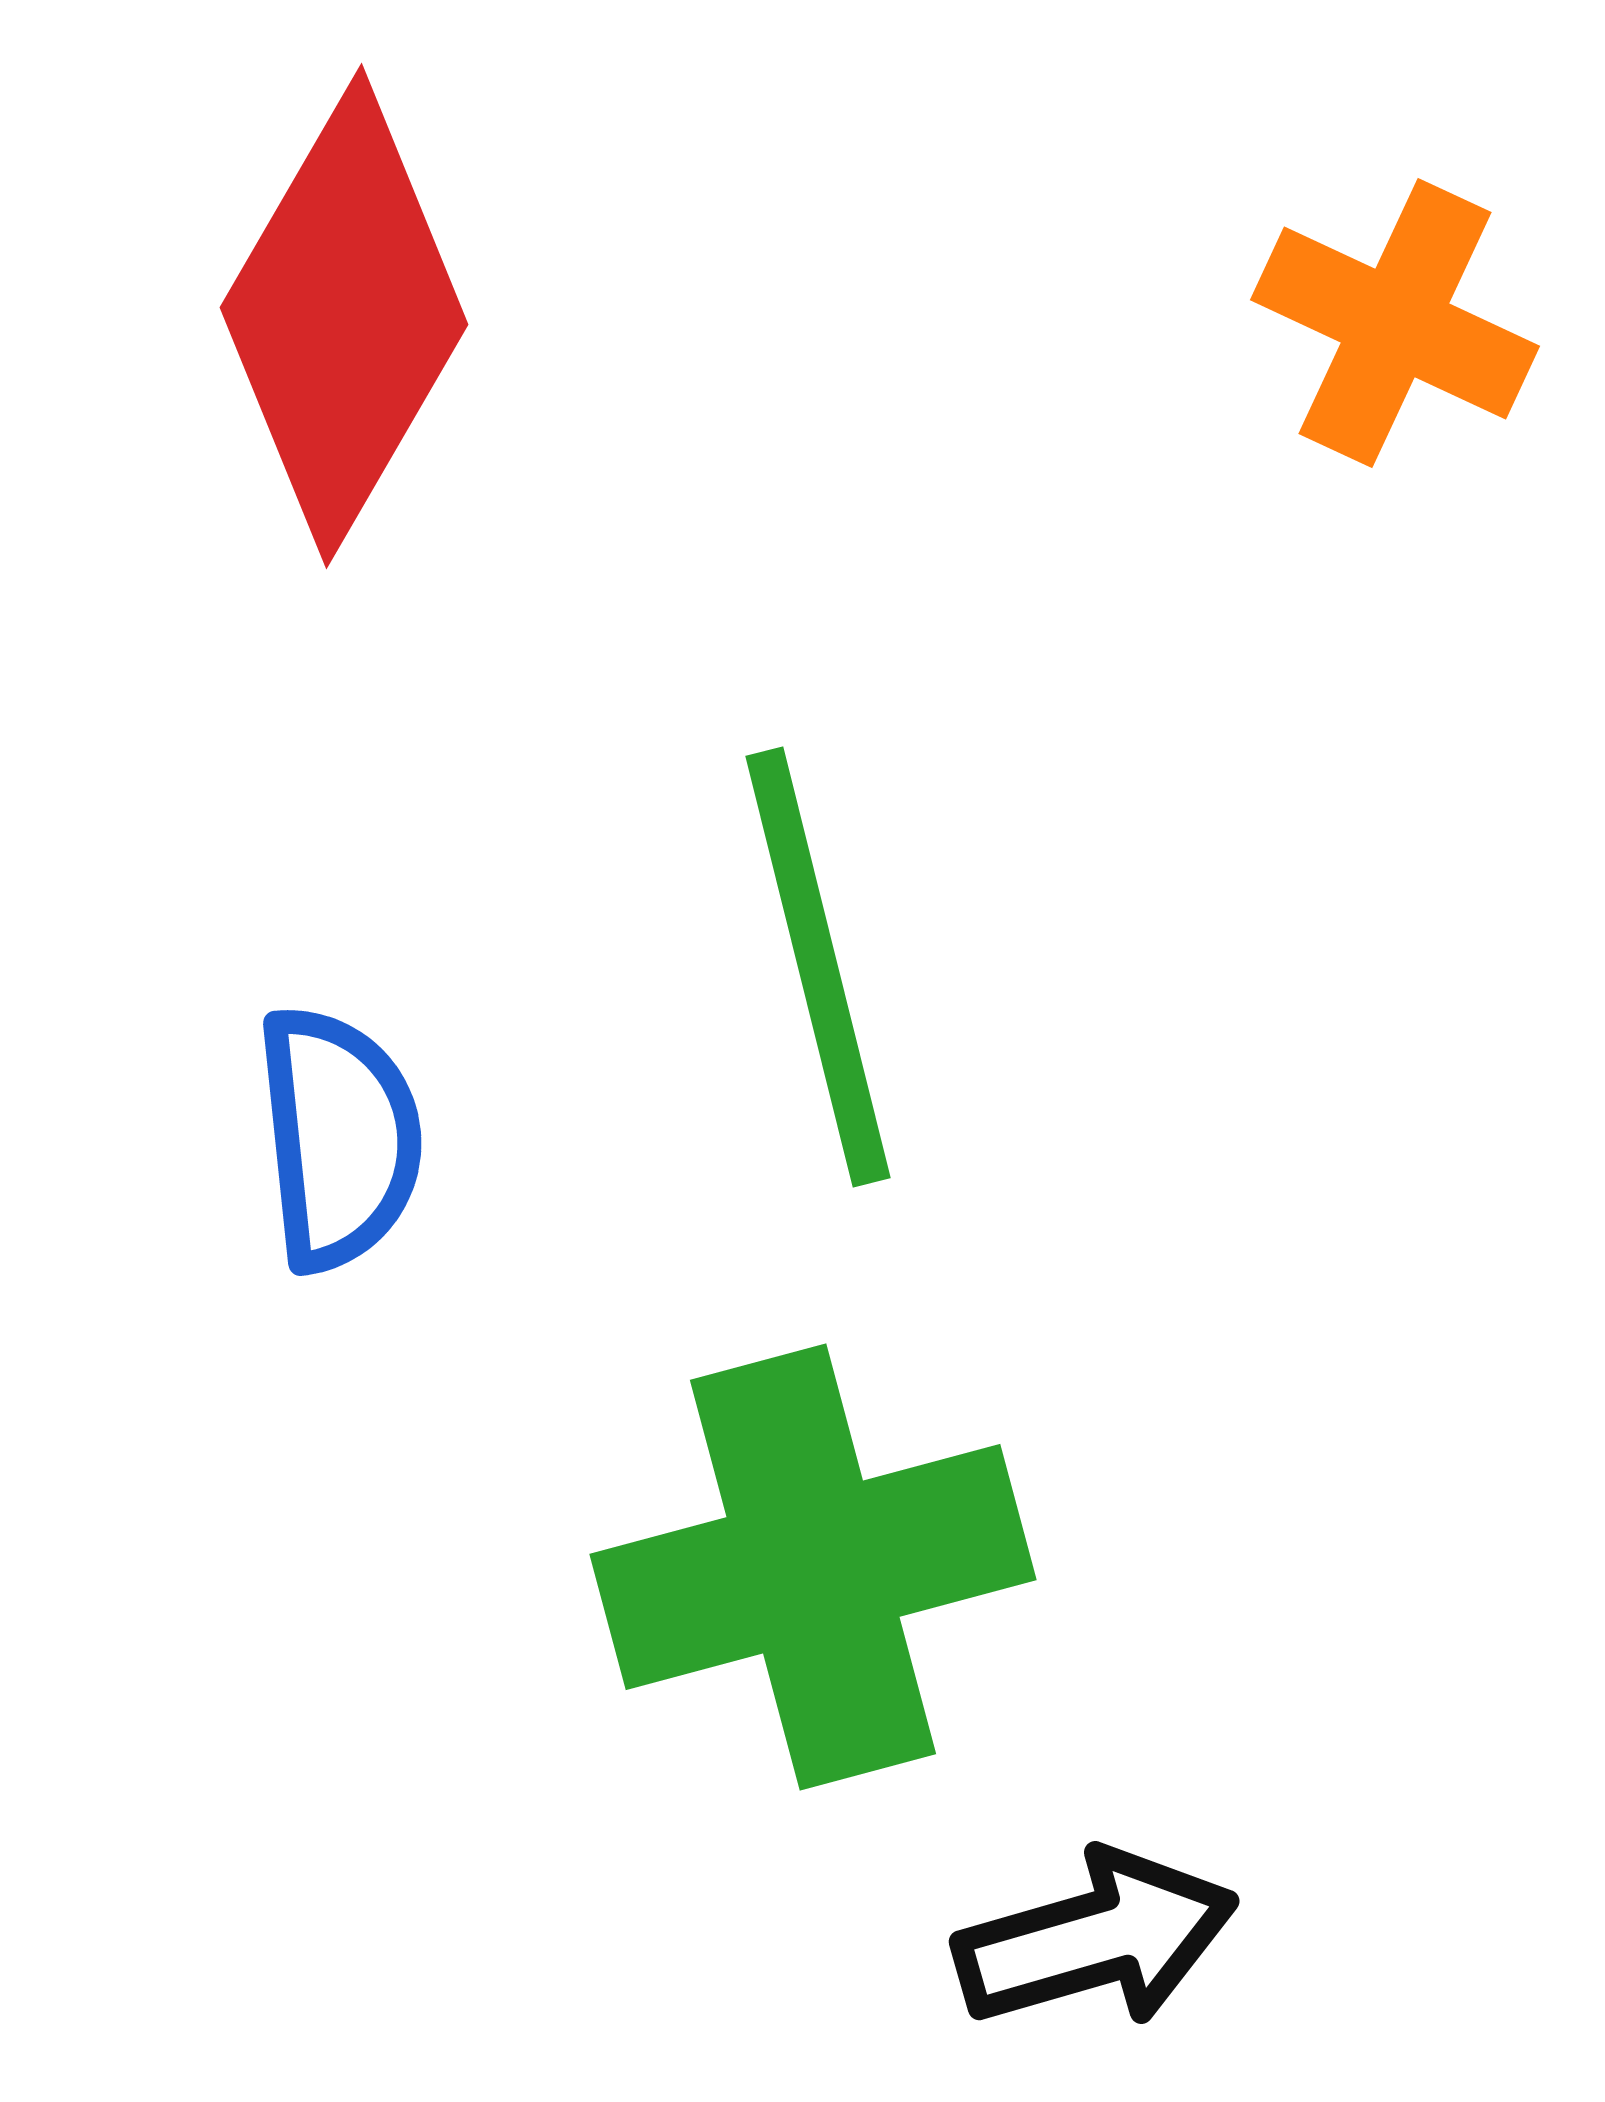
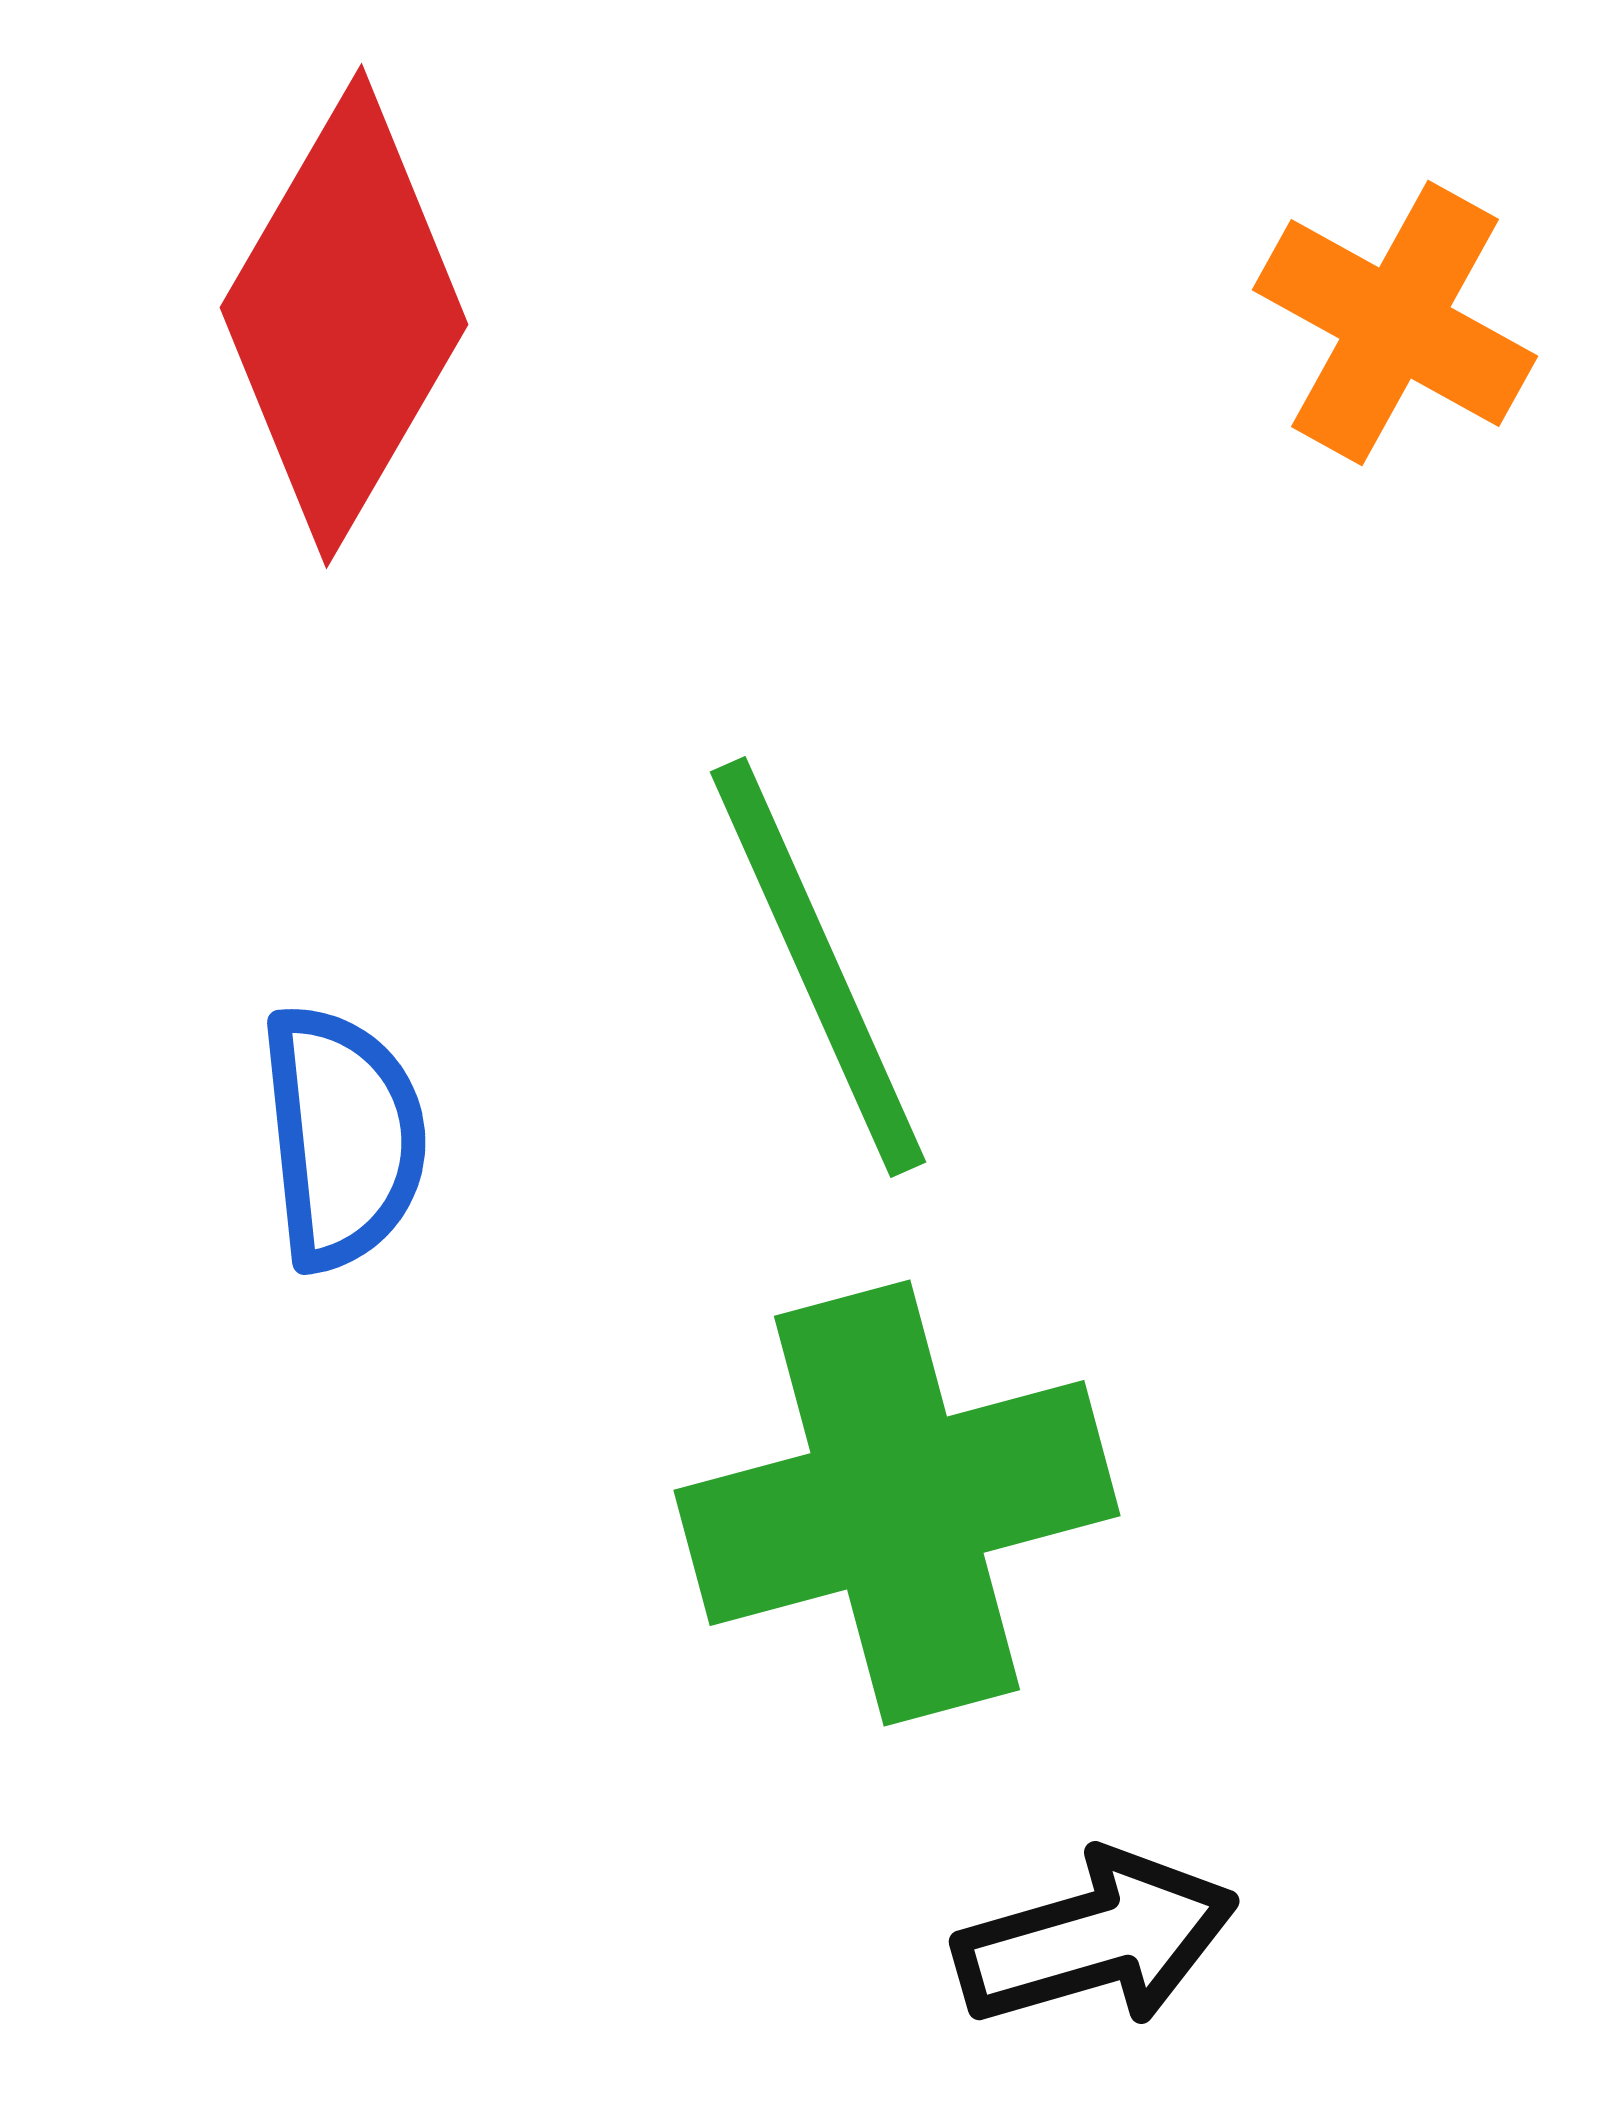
orange cross: rotated 4 degrees clockwise
green line: rotated 10 degrees counterclockwise
blue semicircle: moved 4 px right, 1 px up
green cross: moved 84 px right, 64 px up
